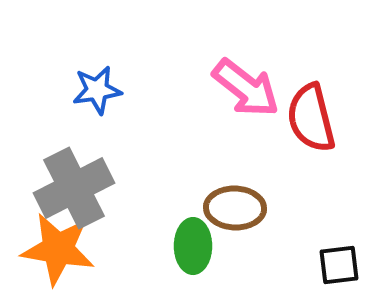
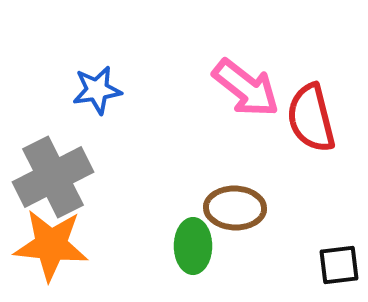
gray cross: moved 21 px left, 11 px up
orange star: moved 7 px left, 4 px up; rotated 4 degrees counterclockwise
